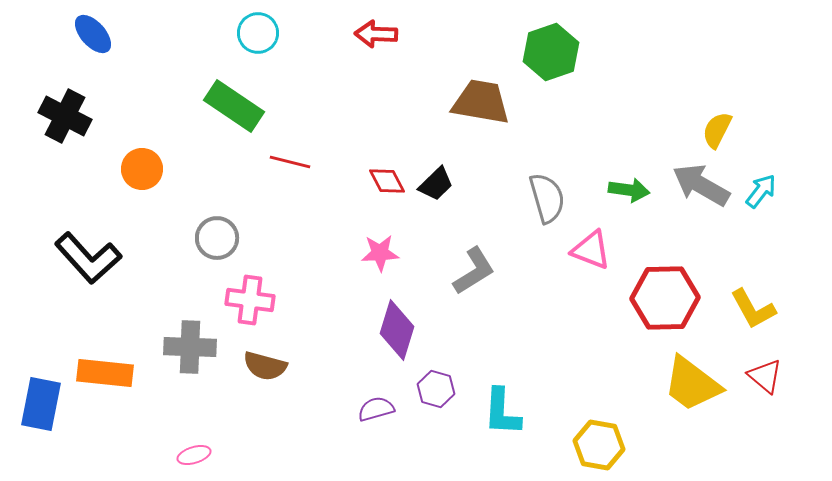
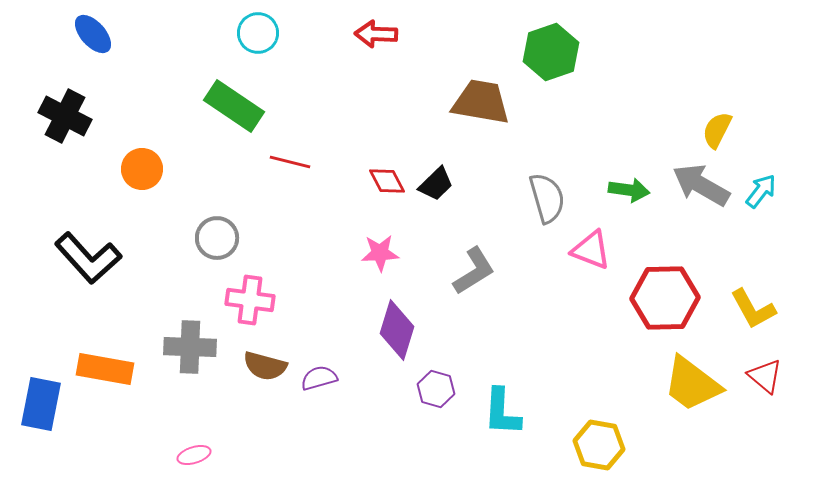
orange rectangle: moved 4 px up; rotated 4 degrees clockwise
purple semicircle: moved 57 px left, 31 px up
